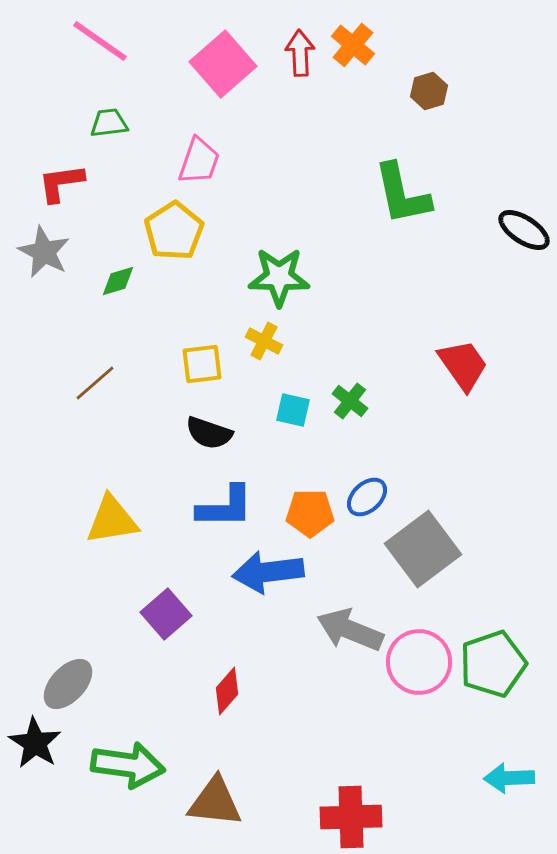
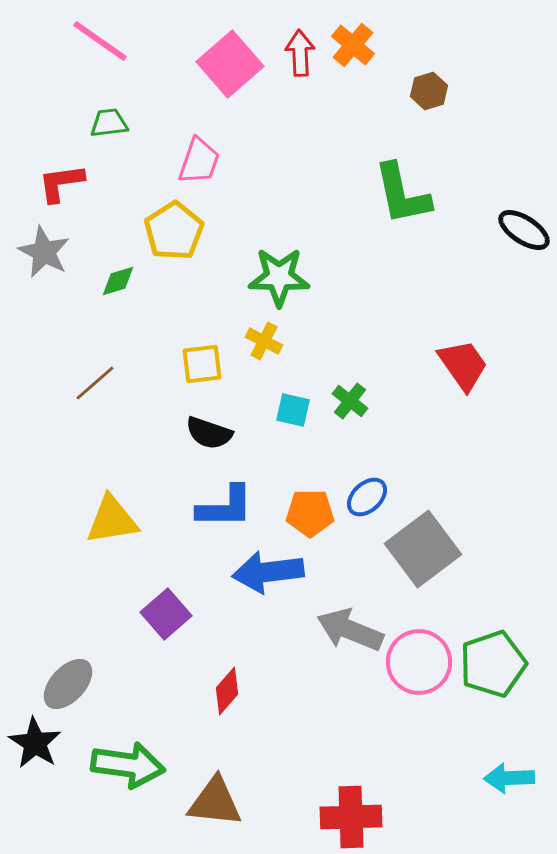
pink square: moved 7 px right
